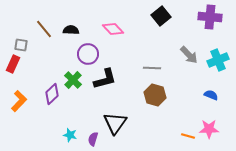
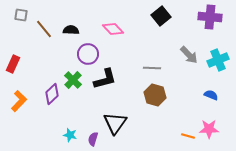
gray square: moved 30 px up
